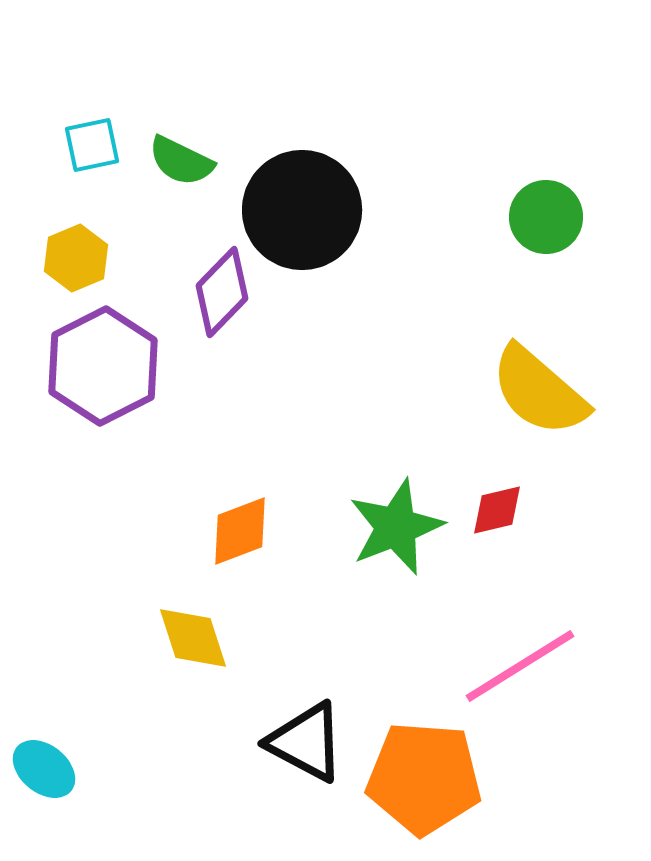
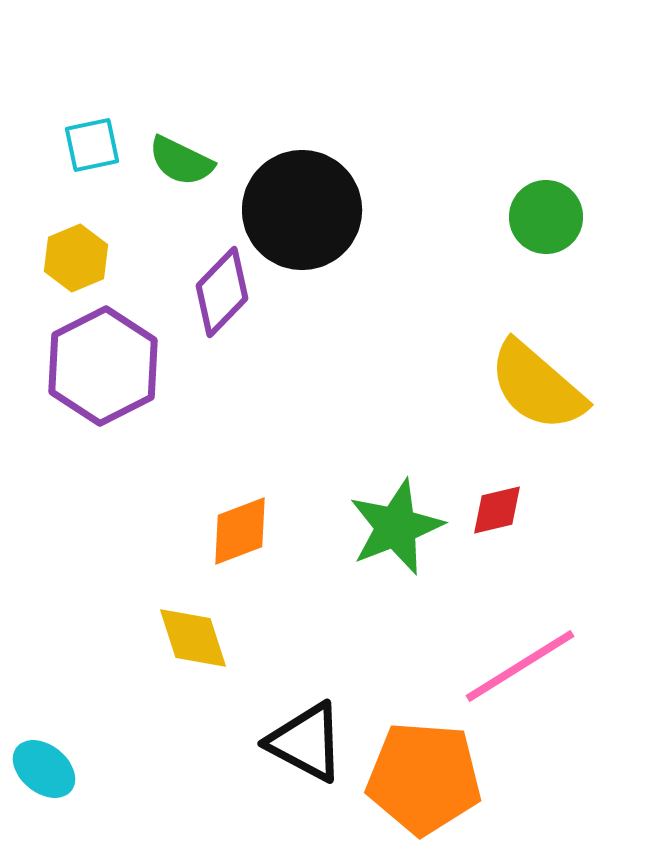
yellow semicircle: moved 2 px left, 5 px up
